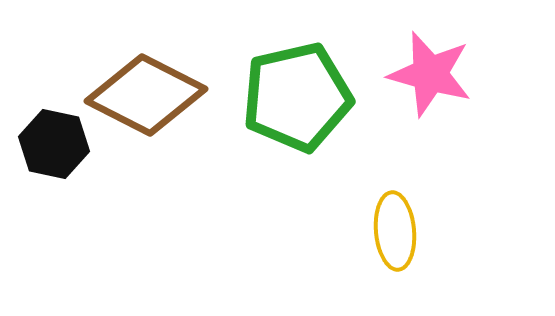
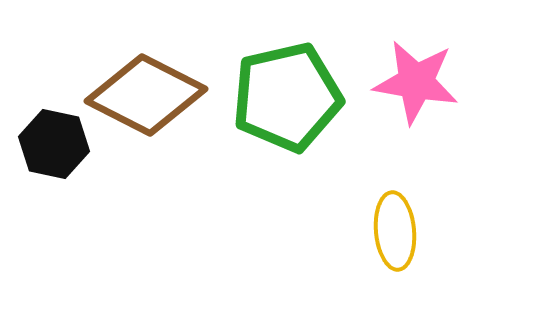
pink star: moved 14 px left, 8 px down; rotated 6 degrees counterclockwise
green pentagon: moved 10 px left
